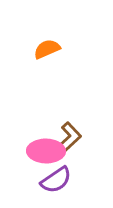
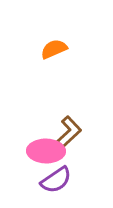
orange semicircle: moved 7 px right
brown L-shape: moved 6 px up
